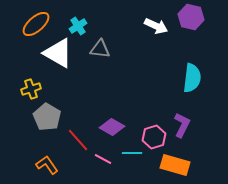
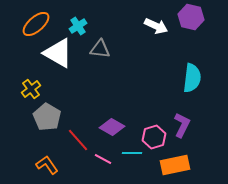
yellow cross: rotated 18 degrees counterclockwise
orange rectangle: rotated 28 degrees counterclockwise
